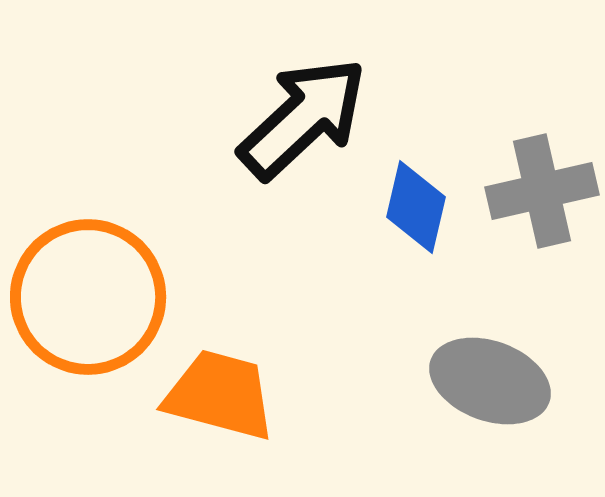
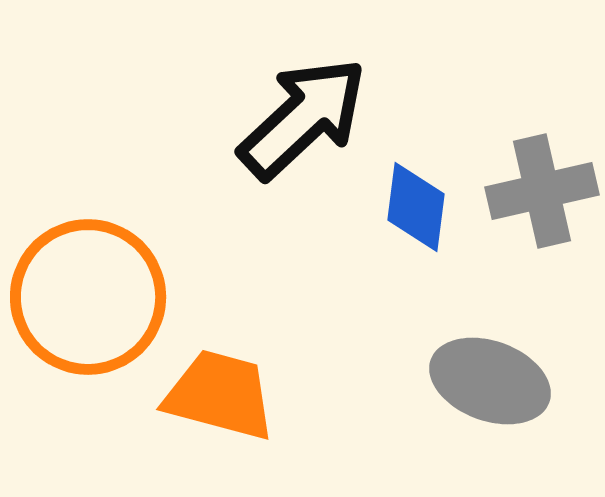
blue diamond: rotated 6 degrees counterclockwise
